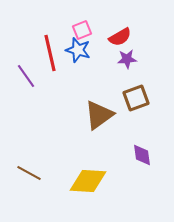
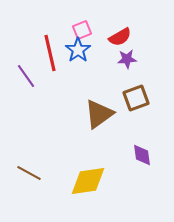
blue star: rotated 20 degrees clockwise
brown triangle: moved 1 px up
yellow diamond: rotated 12 degrees counterclockwise
